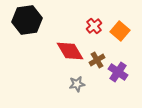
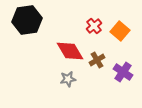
purple cross: moved 5 px right
gray star: moved 9 px left, 5 px up
